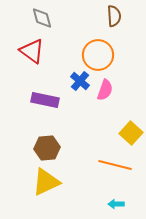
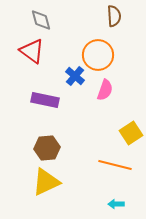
gray diamond: moved 1 px left, 2 px down
blue cross: moved 5 px left, 5 px up
yellow square: rotated 15 degrees clockwise
